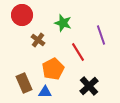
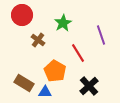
green star: rotated 24 degrees clockwise
red line: moved 1 px down
orange pentagon: moved 2 px right, 2 px down; rotated 15 degrees counterclockwise
brown rectangle: rotated 36 degrees counterclockwise
